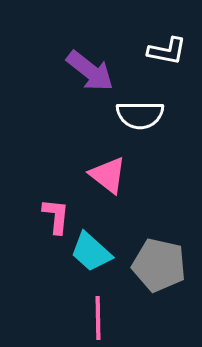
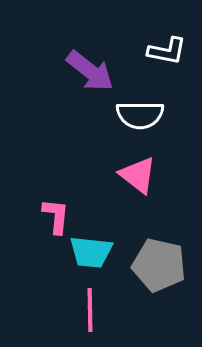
pink triangle: moved 30 px right
cyan trapezoid: rotated 36 degrees counterclockwise
pink line: moved 8 px left, 8 px up
